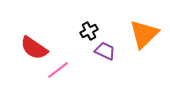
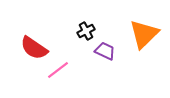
black cross: moved 3 px left
